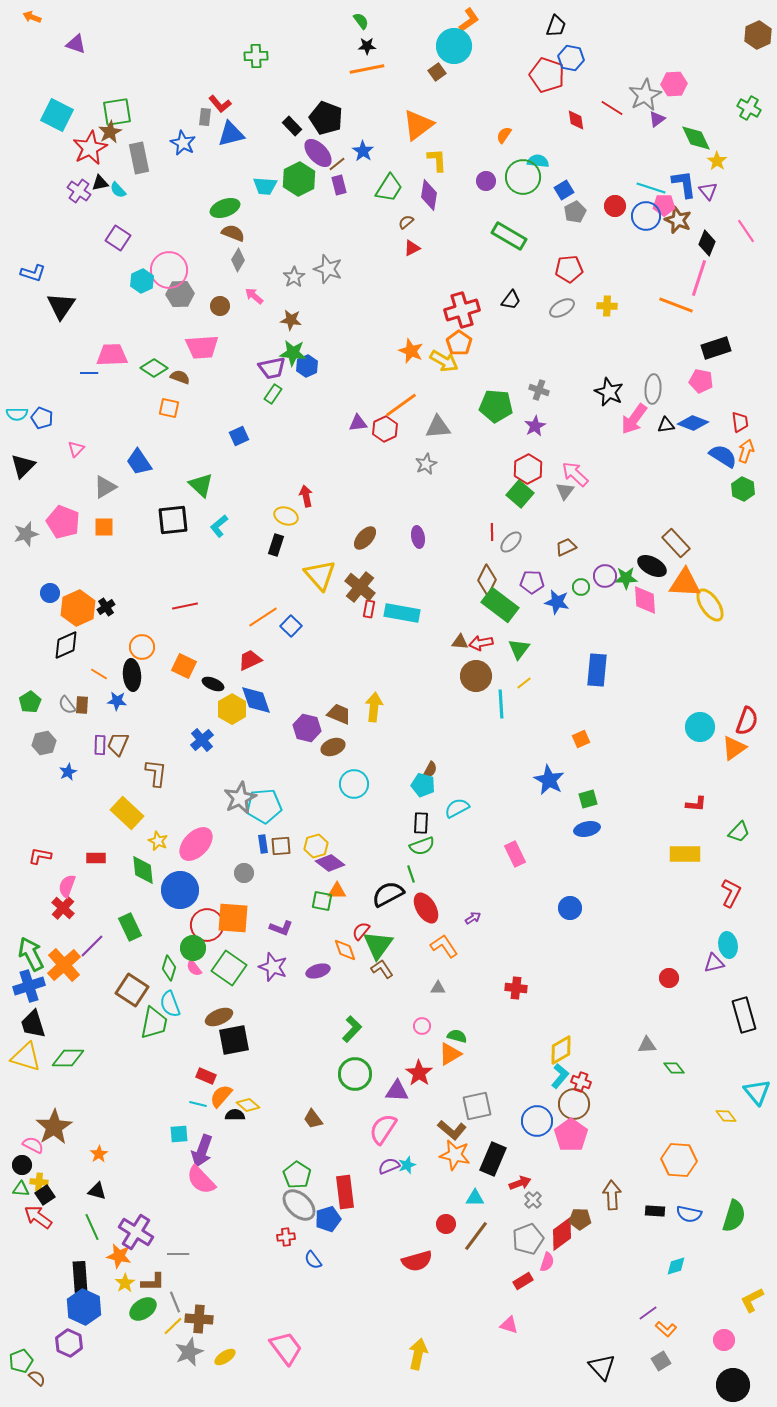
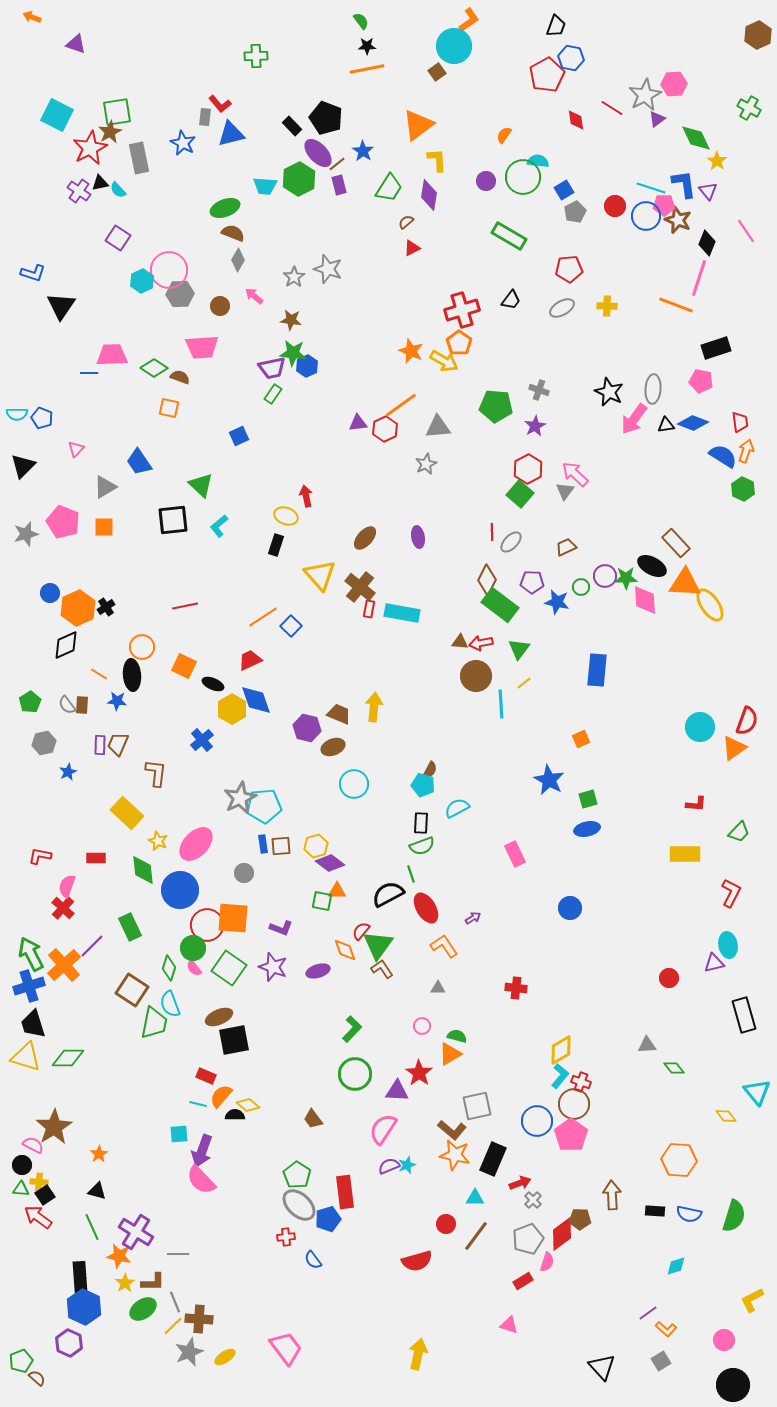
red pentagon at (547, 75): rotated 24 degrees clockwise
